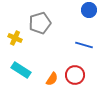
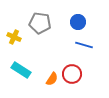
blue circle: moved 11 px left, 12 px down
gray pentagon: rotated 25 degrees clockwise
yellow cross: moved 1 px left, 1 px up
red circle: moved 3 px left, 1 px up
